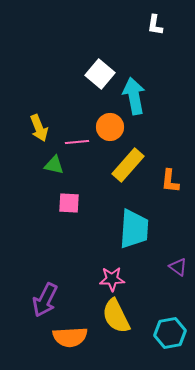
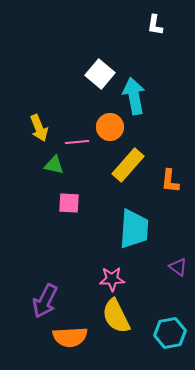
purple arrow: moved 1 px down
